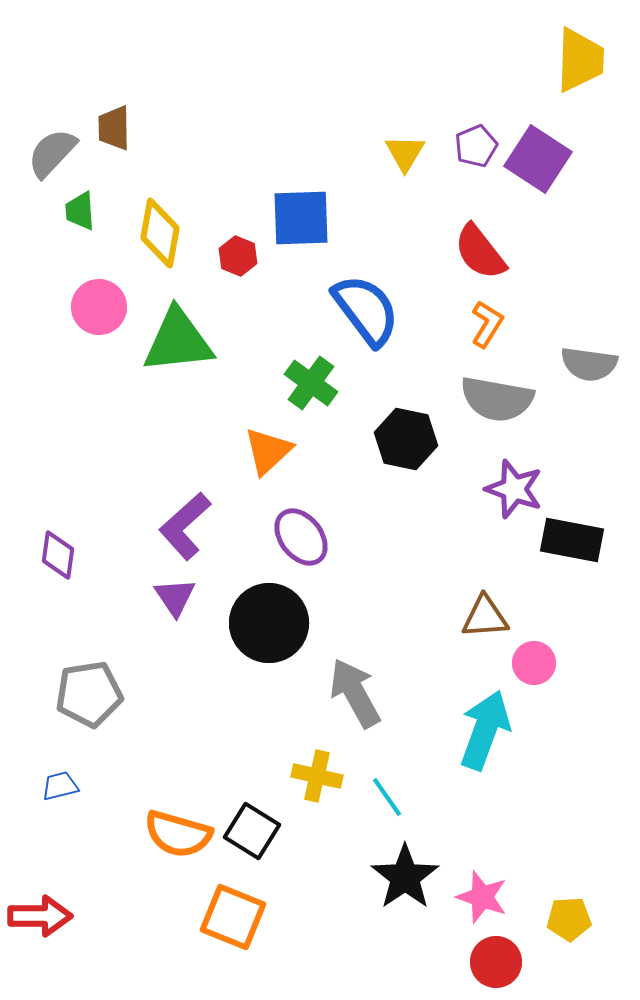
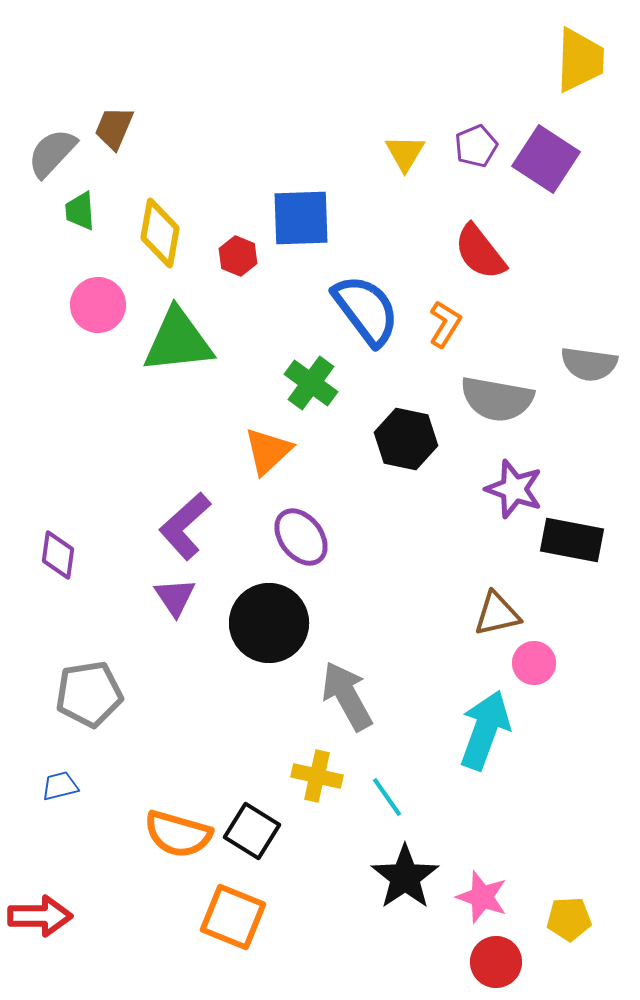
brown trapezoid at (114, 128): rotated 24 degrees clockwise
purple square at (538, 159): moved 8 px right
pink circle at (99, 307): moved 1 px left, 2 px up
orange L-shape at (487, 324): moved 42 px left
brown triangle at (485, 617): moved 12 px right, 3 px up; rotated 9 degrees counterclockwise
gray arrow at (355, 693): moved 8 px left, 3 px down
